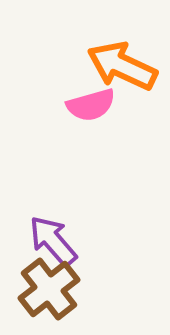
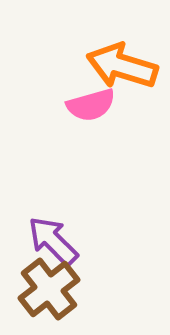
orange arrow: rotated 8 degrees counterclockwise
purple arrow: rotated 4 degrees counterclockwise
